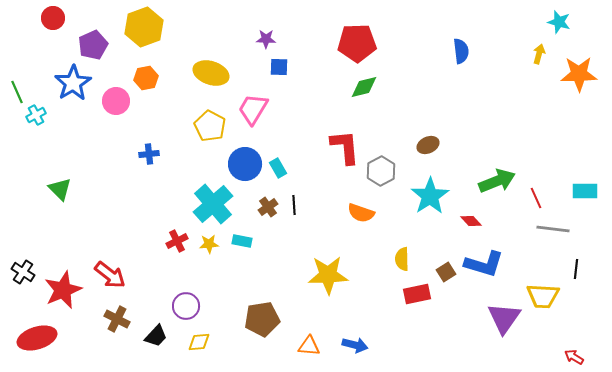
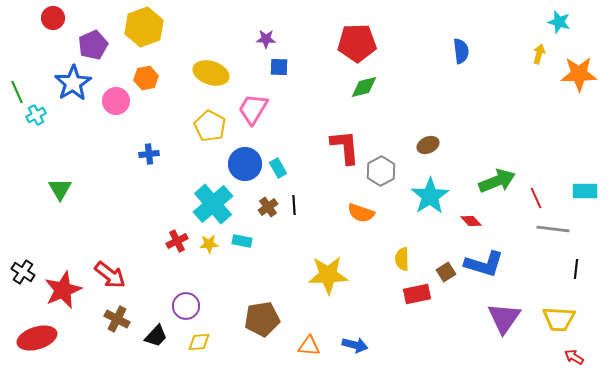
green triangle at (60, 189): rotated 15 degrees clockwise
yellow trapezoid at (543, 296): moved 16 px right, 23 px down
